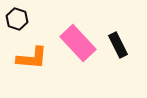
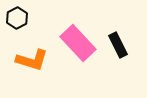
black hexagon: moved 1 px up; rotated 15 degrees clockwise
orange L-shape: moved 2 px down; rotated 12 degrees clockwise
